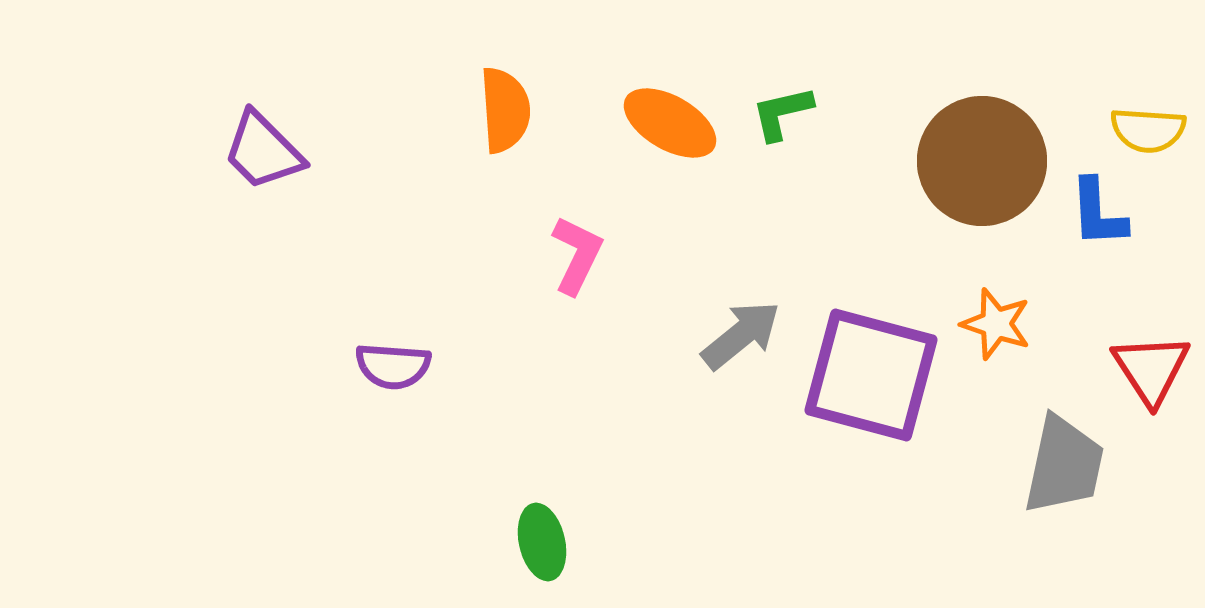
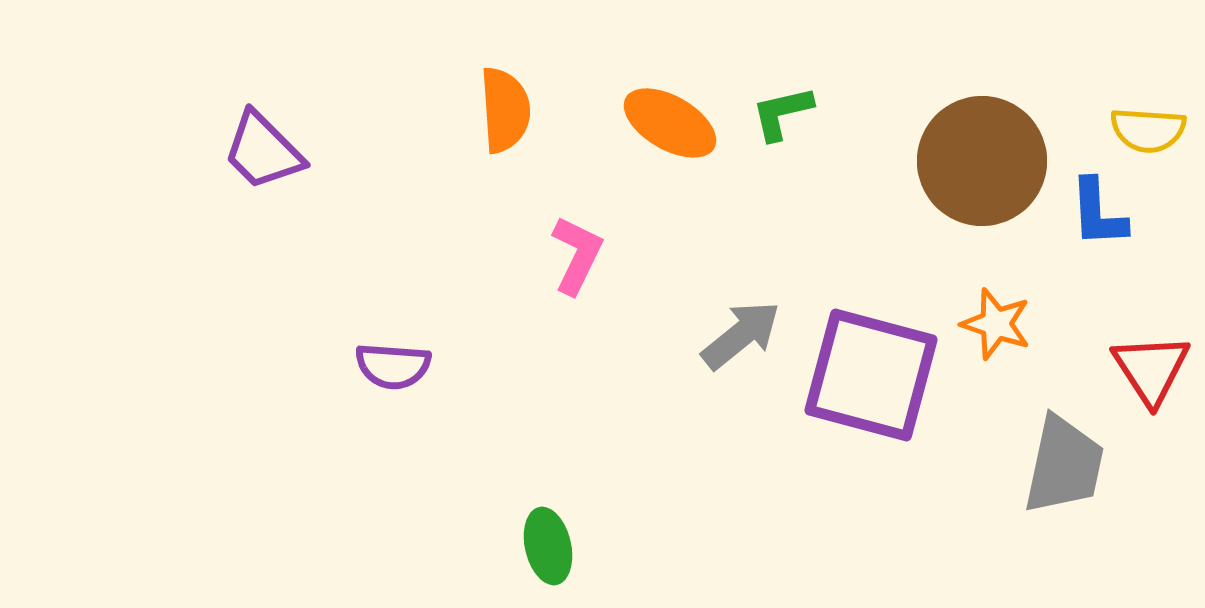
green ellipse: moved 6 px right, 4 px down
